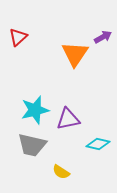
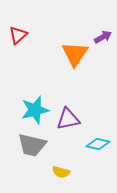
red triangle: moved 2 px up
yellow semicircle: rotated 18 degrees counterclockwise
